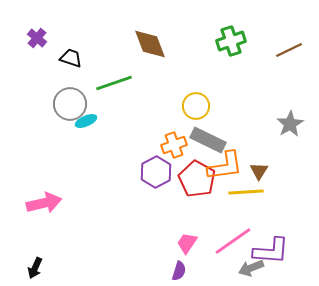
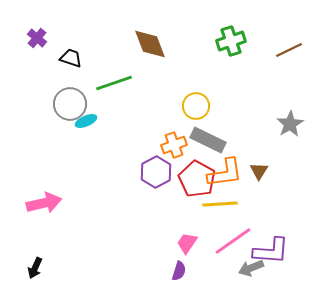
orange L-shape: moved 7 px down
yellow line: moved 26 px left, 12 px down
